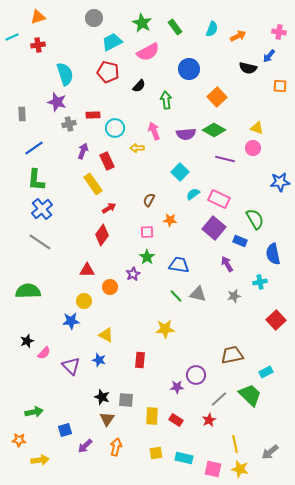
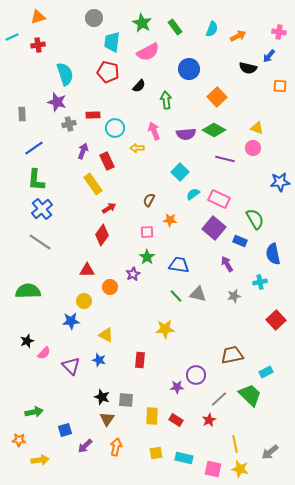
cyan trapezoid at (112, 42): rotated 55 degrees counterclockwise
